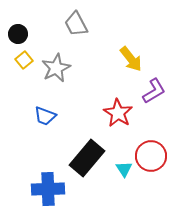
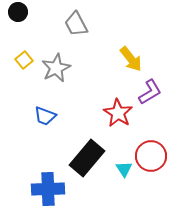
black circle: moved 22 px up
purple L-shape: moved 4 px left, 1 px down
